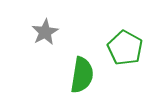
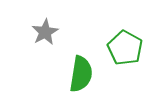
green semicircle: moved 1 px left, 1 px up
